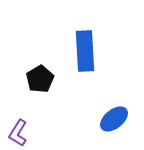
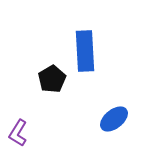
black pentagon: moved 12 px right
